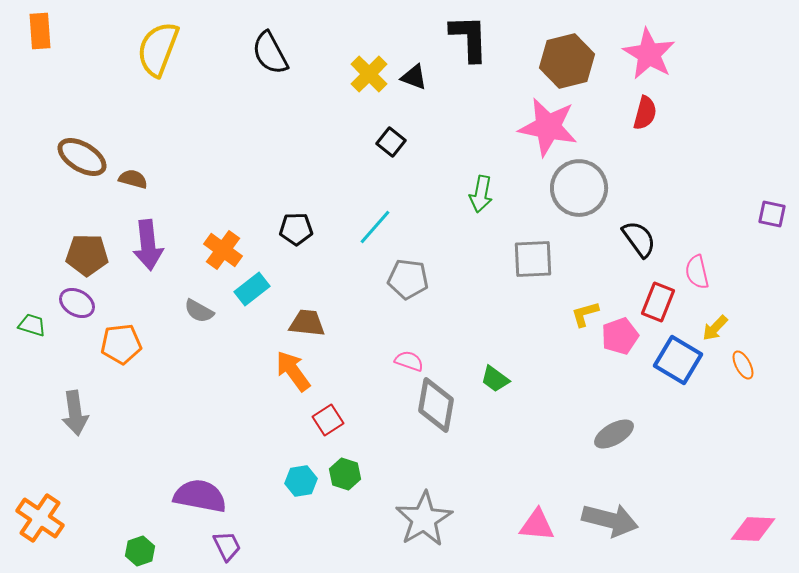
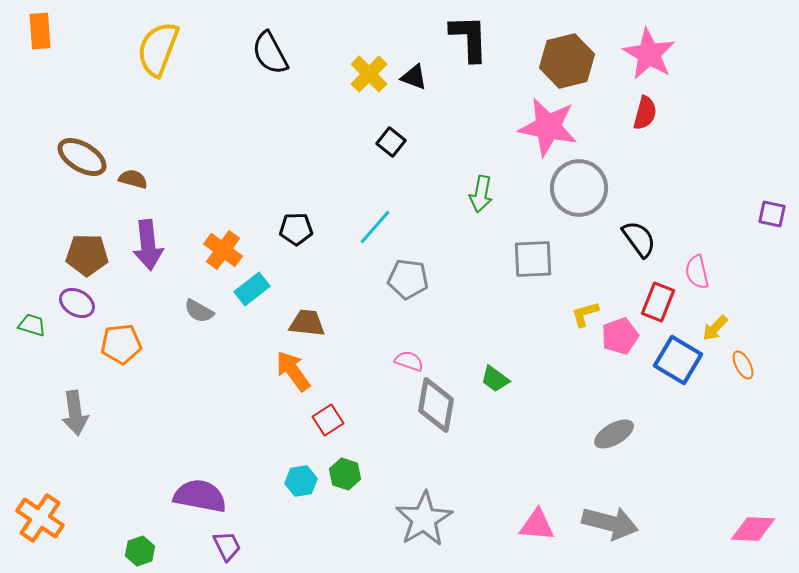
gray arrow at (610, 520): moved 3 px down
